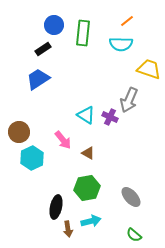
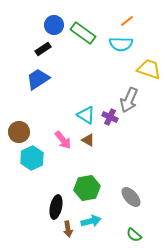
green rectangle: rotated 60 degrees counterclockwise
brown triangle: moved 13 px up
